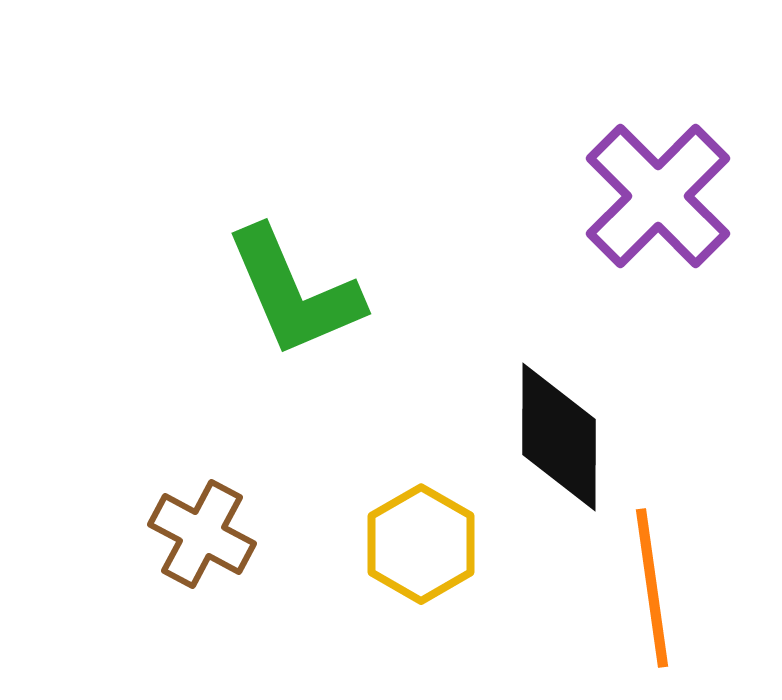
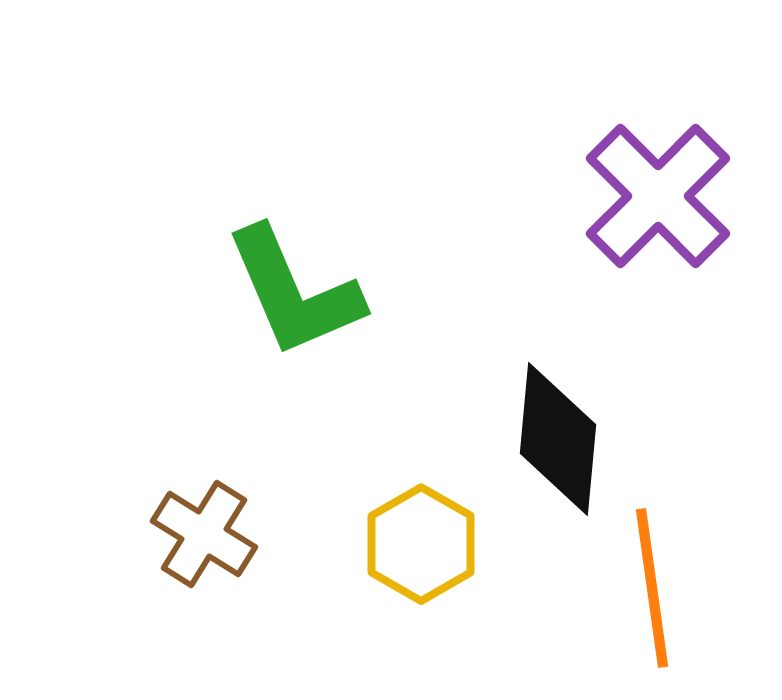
black diamond: moved 1 px left, 2 px down; rotated 5 degrees clockwise
brown cross: moved 2 px right; rotated 4 degrees clockwise
